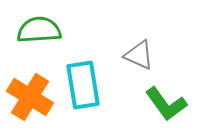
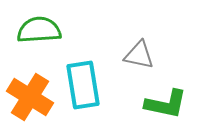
gray triangle: rotated 12 degrees counterclockwise
green L-shape: rotated 42 degrees counterclockwise
